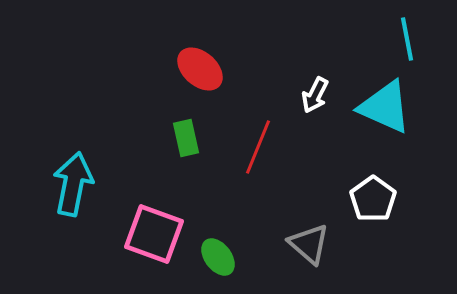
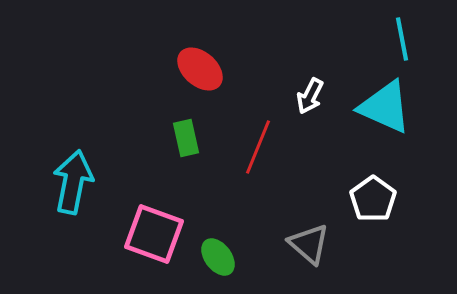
cyan line: moved 5 px left
white arrow: moved 5 px left, 1 px down
cyan arrow: moved 2 px up
